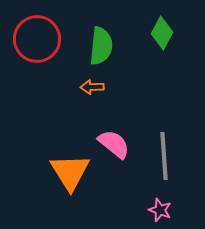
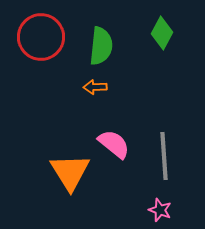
red circle: moved 4 px right, 2 px up
orange arrow: moved 3 px right
